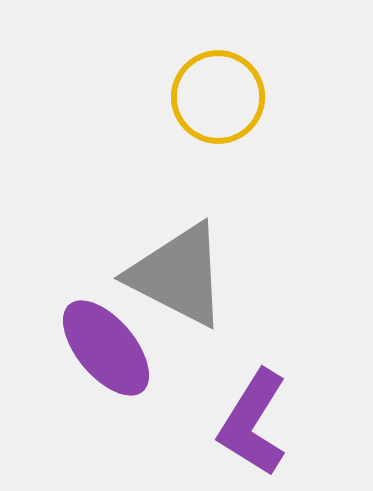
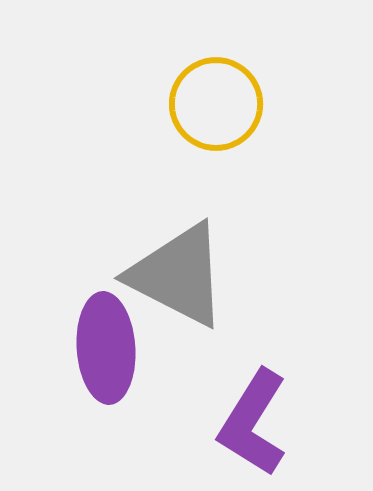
yellow circle: moved 2 px left, 7 px down
purple ellipse: rotated 36 degrees clockwise
